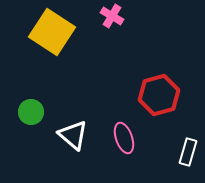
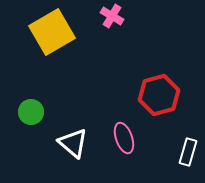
yellow square: rotated 27 degrees clockwise
white triangle: moved 8 px down
